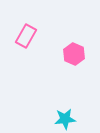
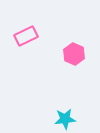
pink rectangle: rotated 35 degrees clockwise
